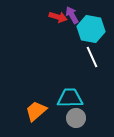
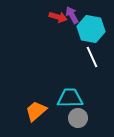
gray circle: moved 2 px right
